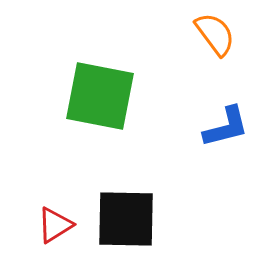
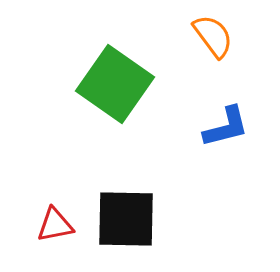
orange semicircle: moved 2 px left, 2 px down
green square: moved 15 px right, 12 px up; rotated 24 degrees clockwise
red triangle: rotated 21 degrees clockwise
